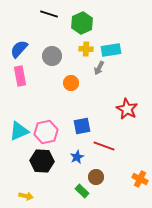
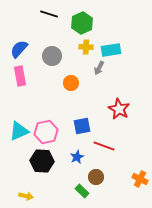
yellow cross: moved 2 px up
red star: moved 8 px left
